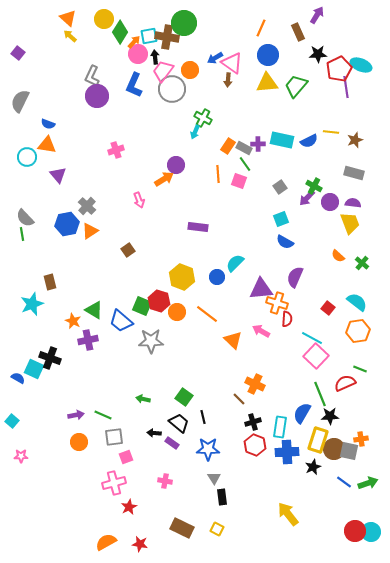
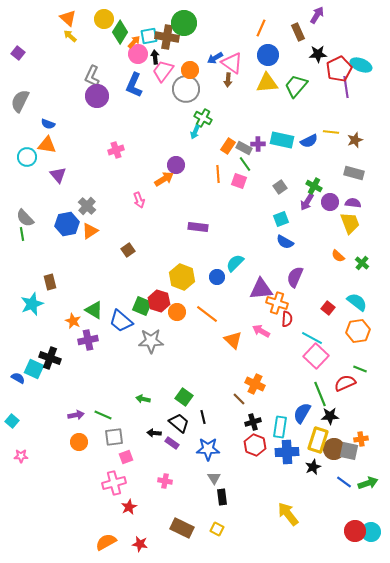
gray circle at (172, 89): moved 14 px right
purple arrow at (307, 198): moved 4 px down; rotated 12 degrees counterclockwise
